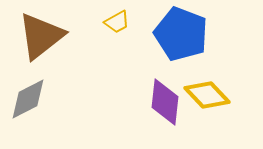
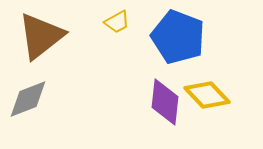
blue pentagon: moved 3 px left, 3 px down
gray diamond: rotated 6 degrees clockwise
